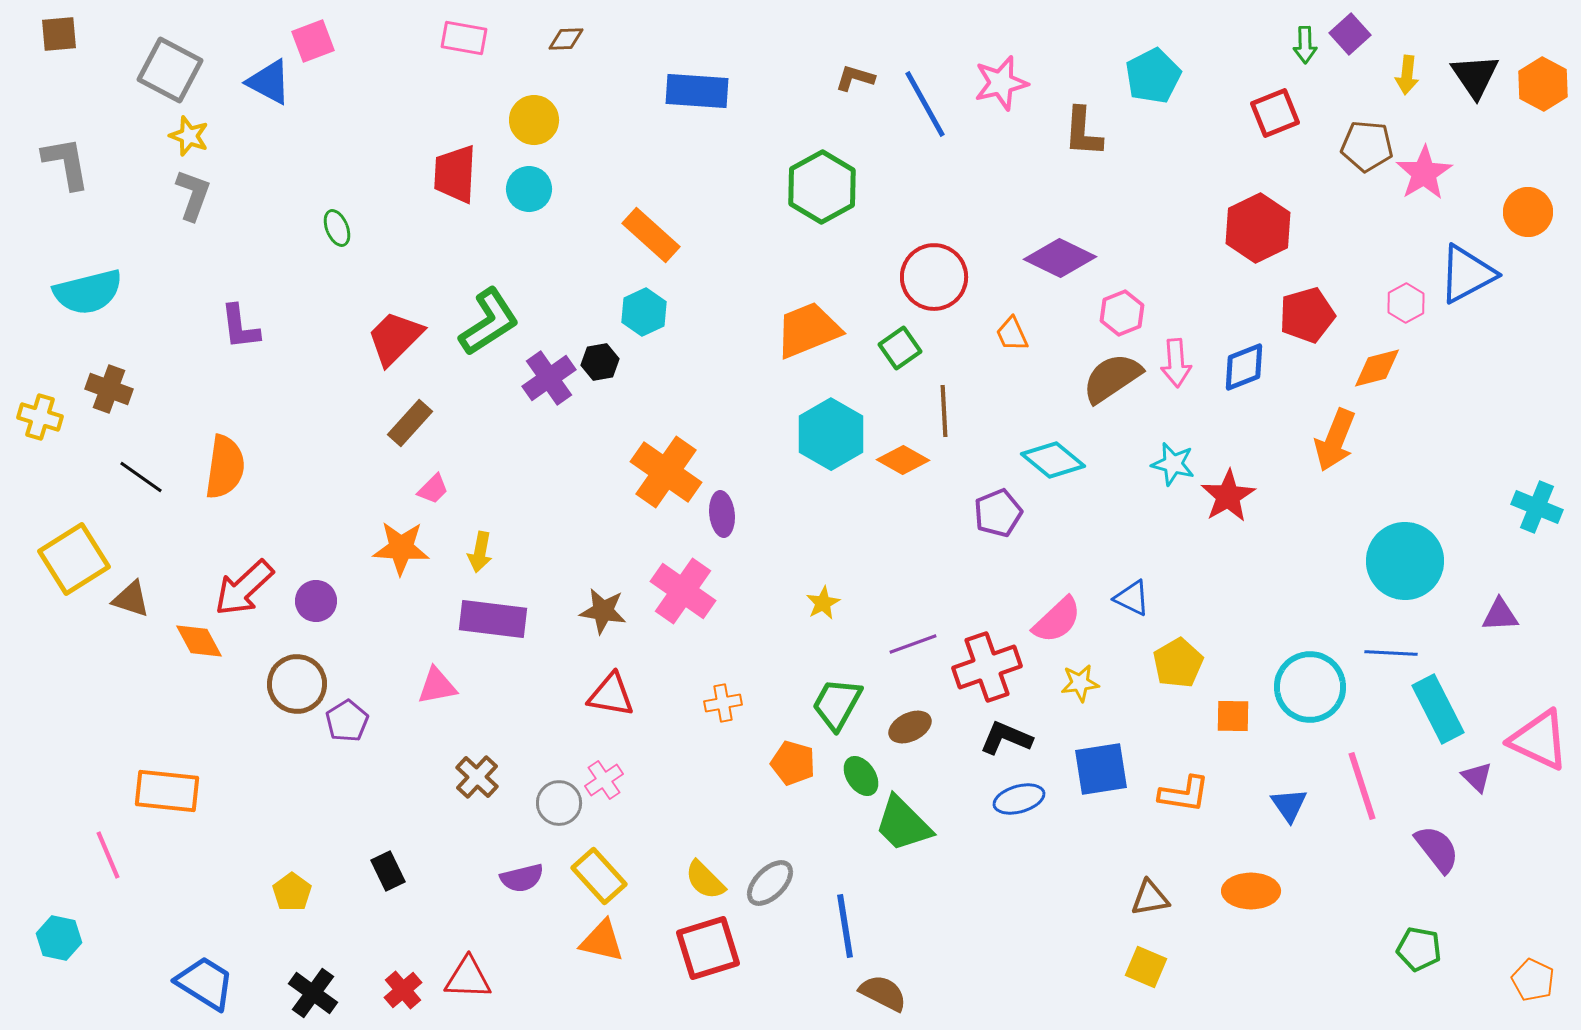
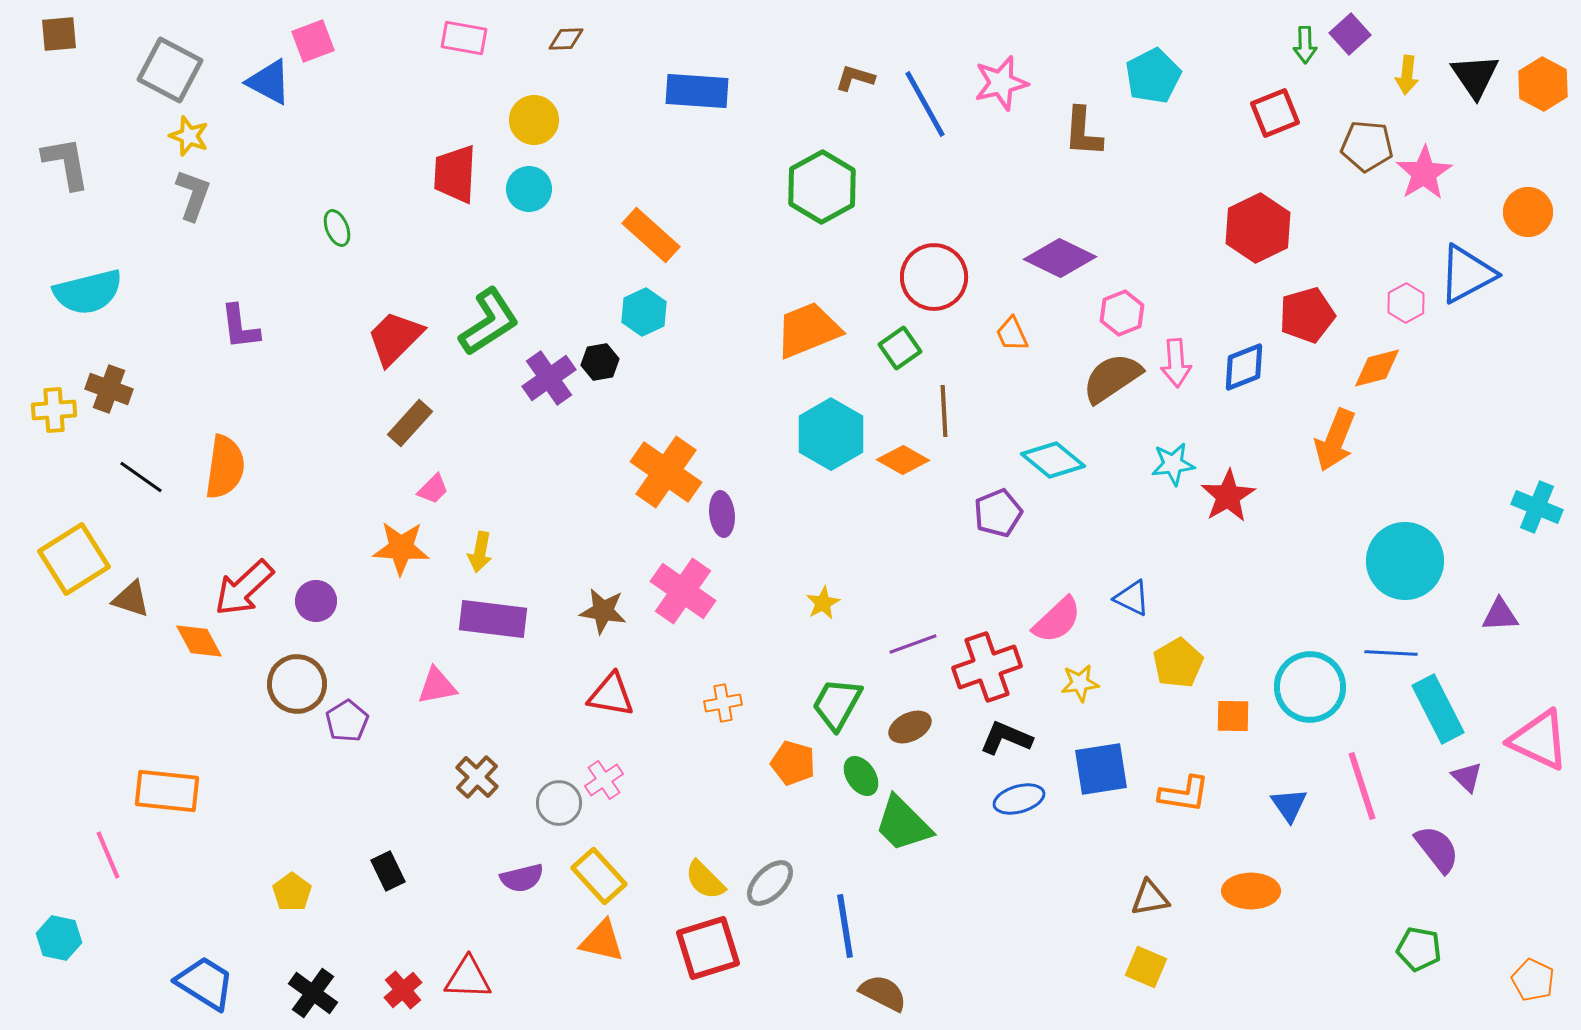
yellow cross at (40, 417): moved 14 px right, 7 px up; rotated 21 degrees counterclockwise
cyan star at (1173, 464): rotated 21 degrees counterclockwise
purple triangle at (1477, 777): moved 10 px left
